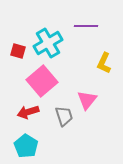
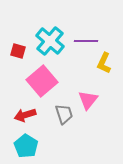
purple line: moved 15 px down
cyan cross: moved 2 px right, 2 px up; rotated 20 degrees counterclockwise
pink triangle: moved 1 px right
red arrow: moved 3 px left, 3 px down
gray trapezoid: moved 2 px up
